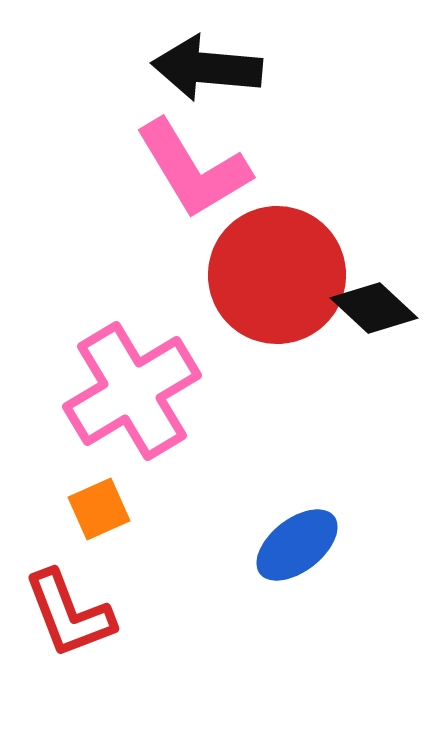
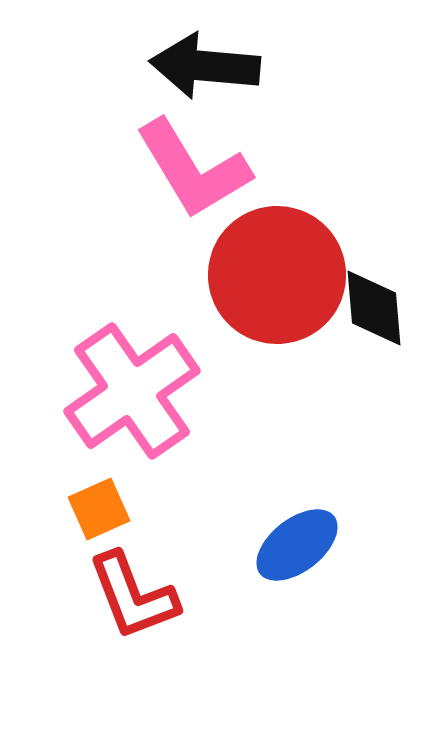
black arrow: moved 2 px left, 2 px up
black diamond: rotated 42 degrees clockwise
pink cross: rotated 4 degrees counterclockwise
red L-shape: moved 64 px right, 18 px up
